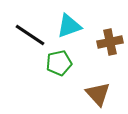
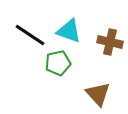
cyan triangle: moved 5 px down; rotated 40 degrees clockwise
brown cross: rotated 25 degrees clockwise
green pentagon: moved 1 px left
